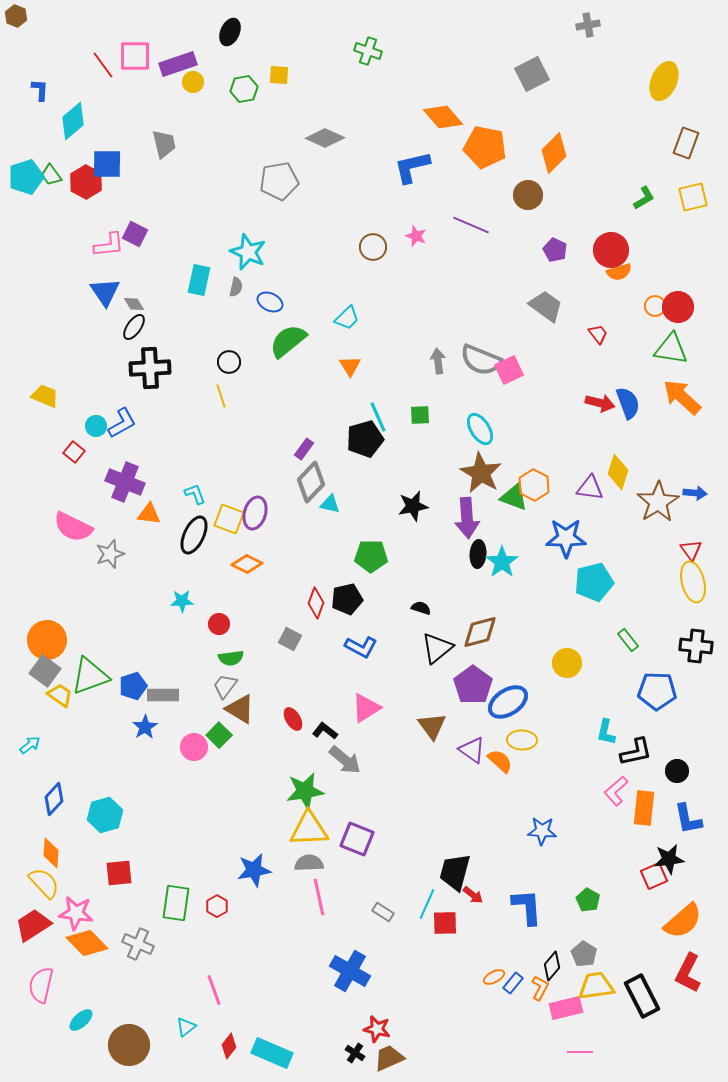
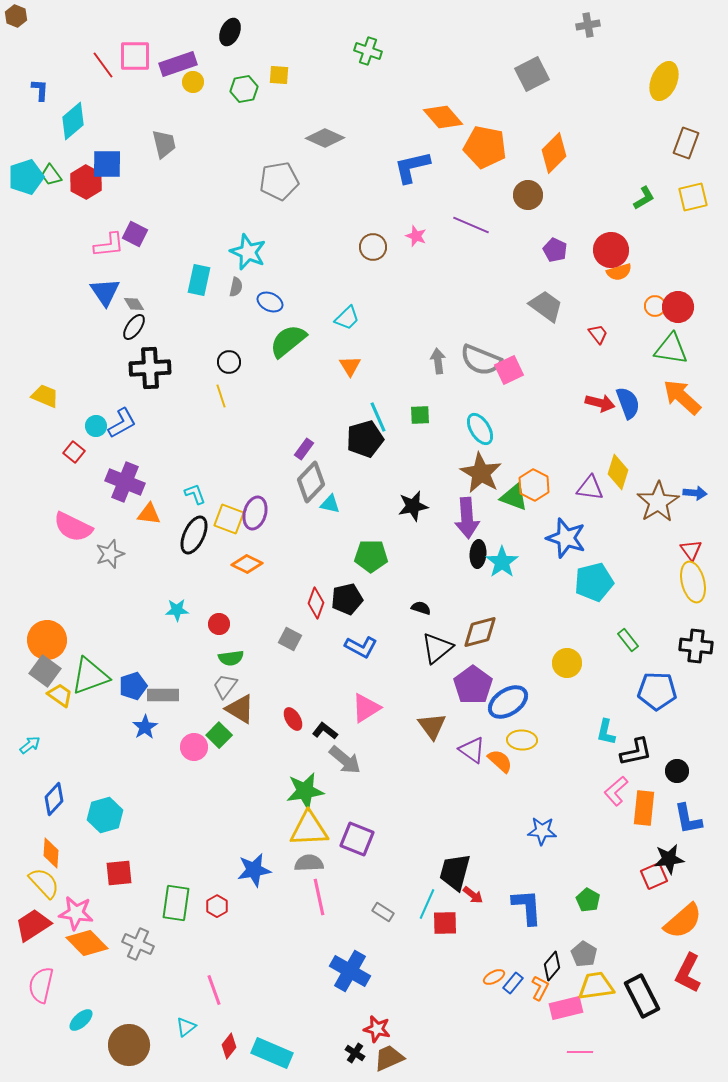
blue star at (566, 538): rotated 18 degrees clockwise
cyan star at (182, 601): moved 5 px left, 9 px down
